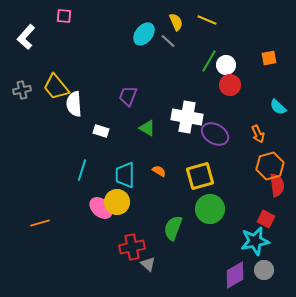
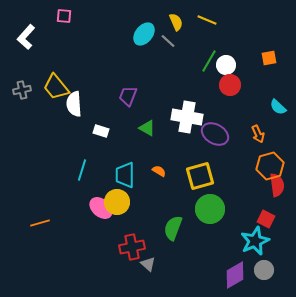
cyan star: rotated 12 degrees counterclockwise
